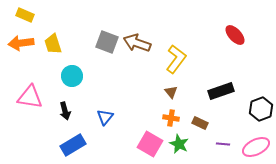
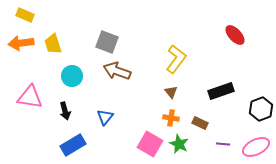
brown arrow: moved 20 px left, 28 px down
